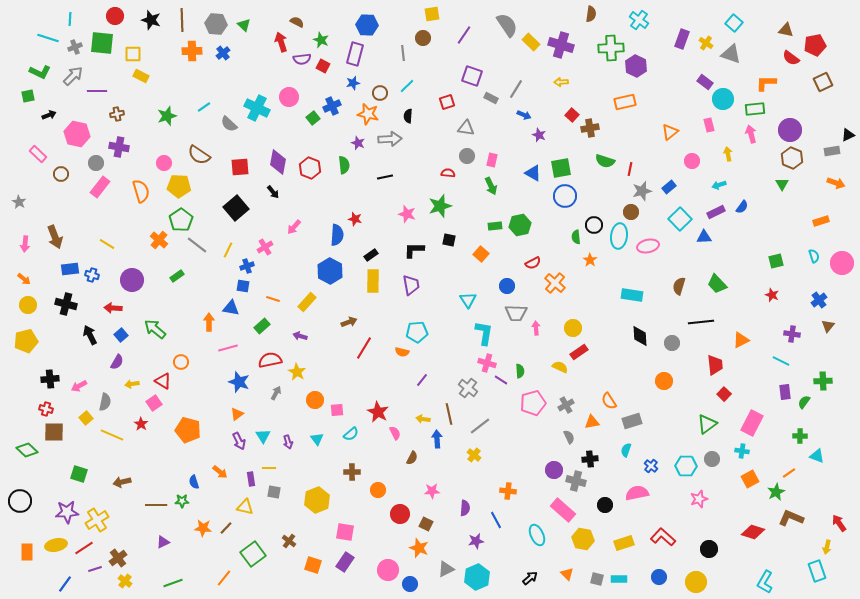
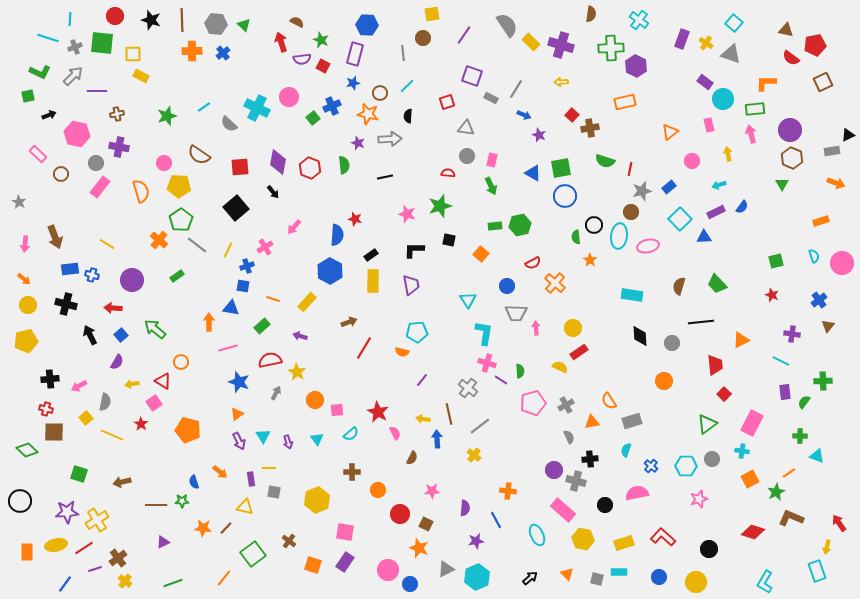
cyan rectangle at (619, 579): moved 7 px up
